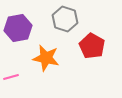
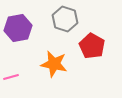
orange star: moved 8 px right, 6 px down
